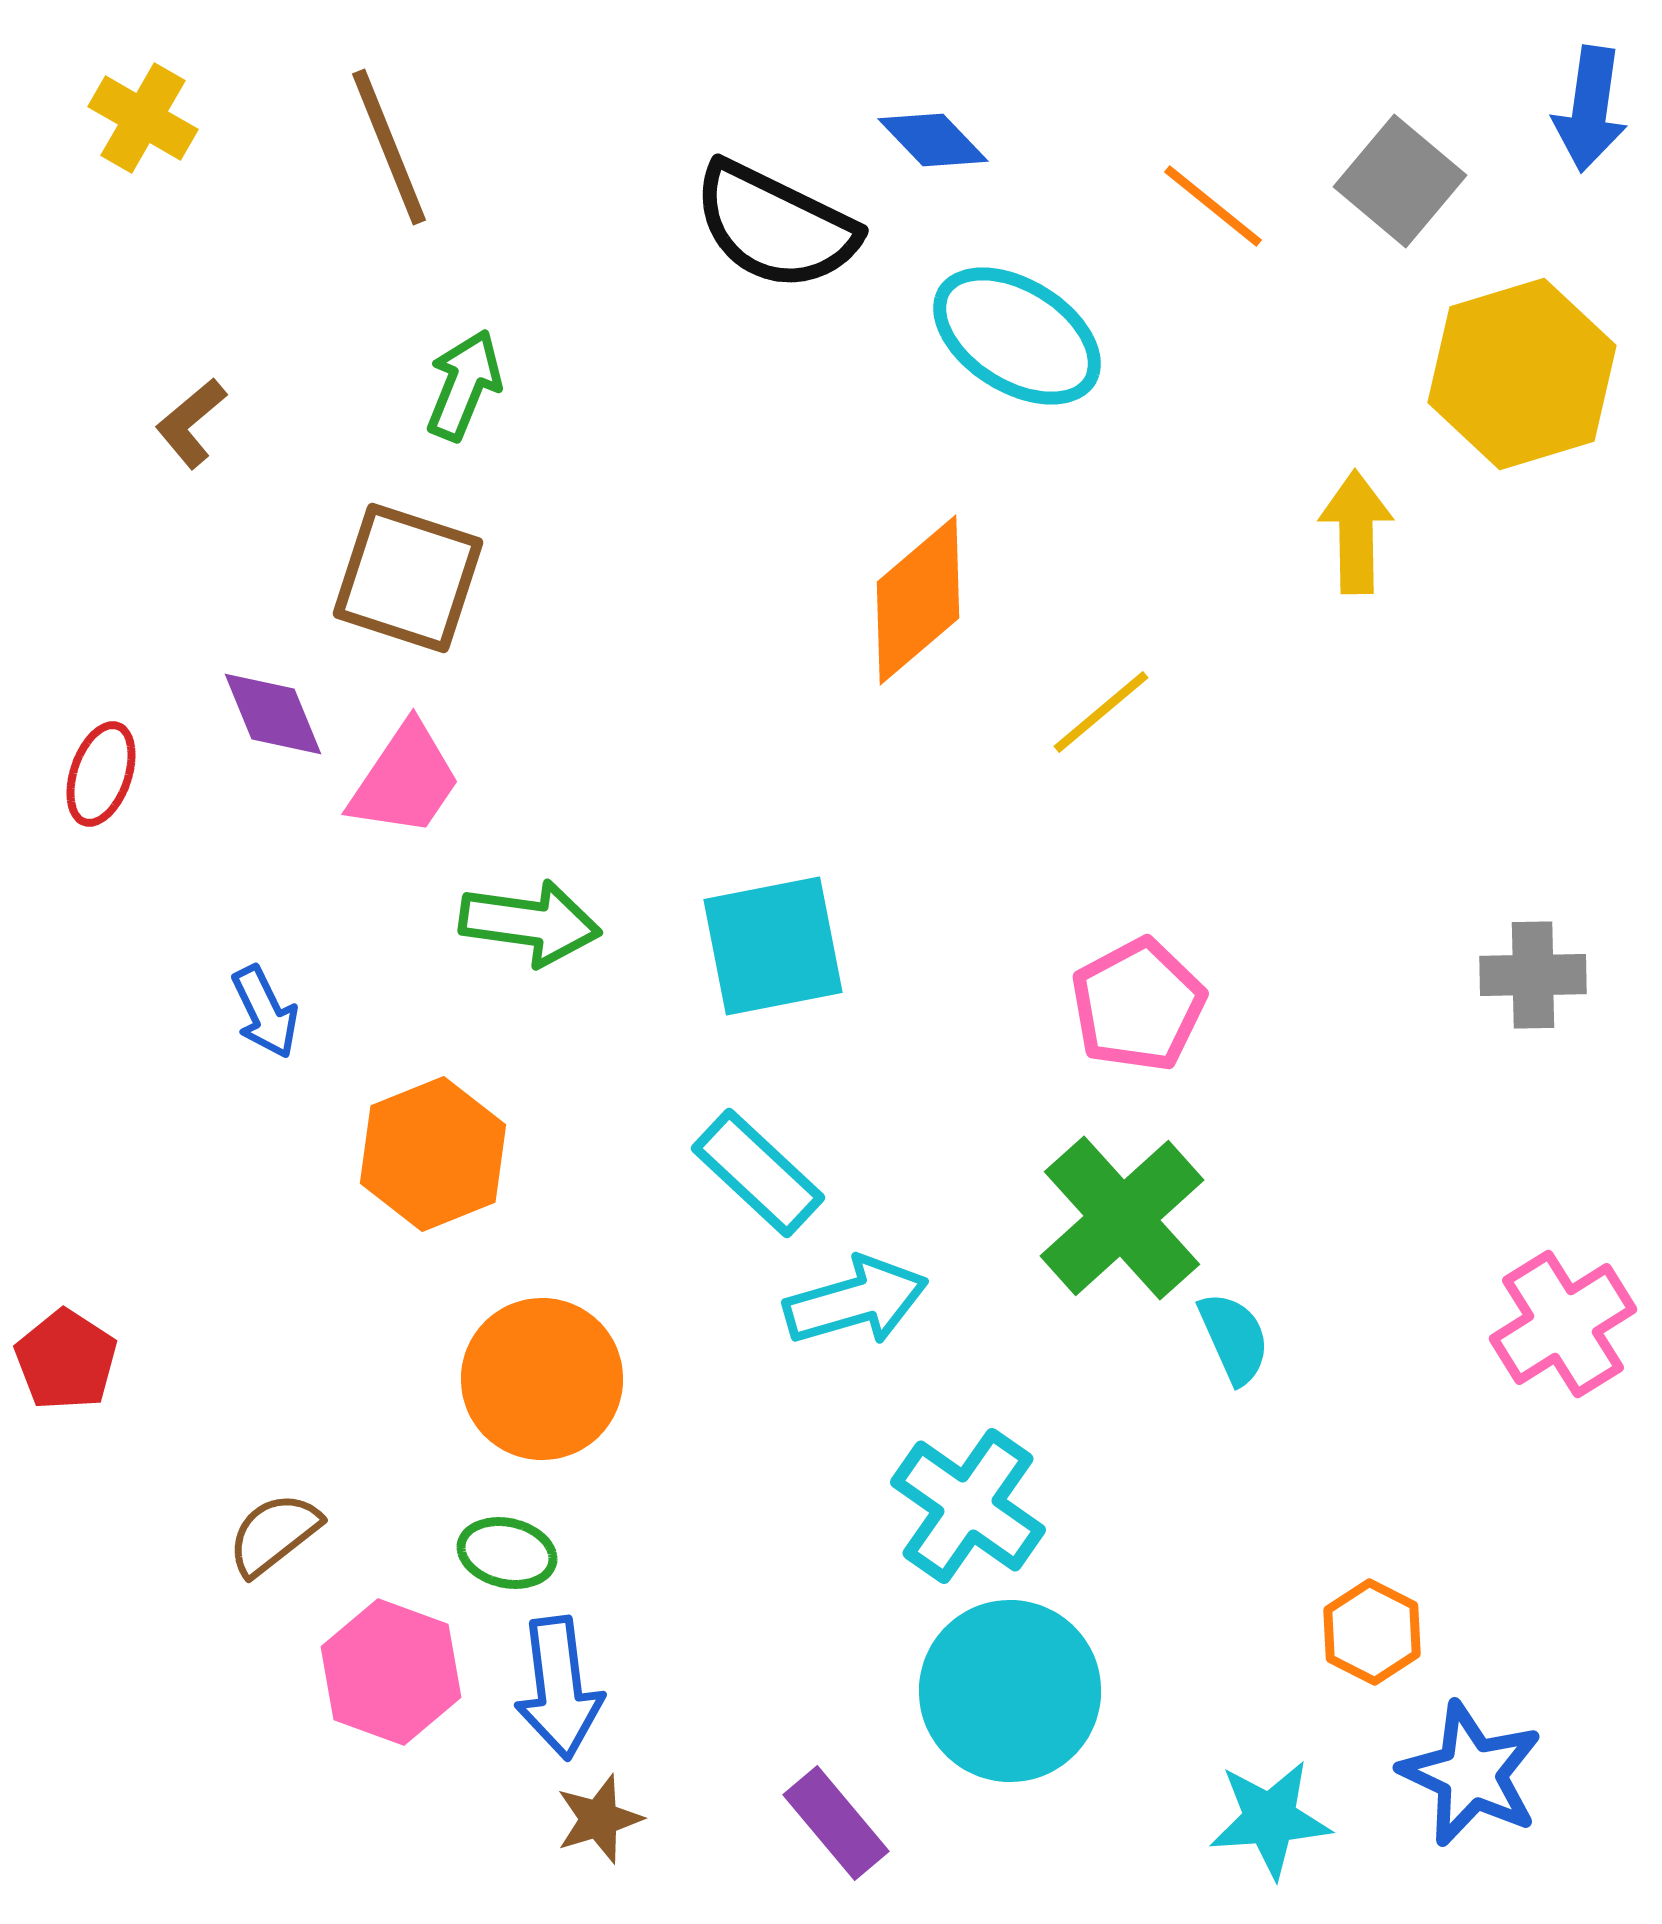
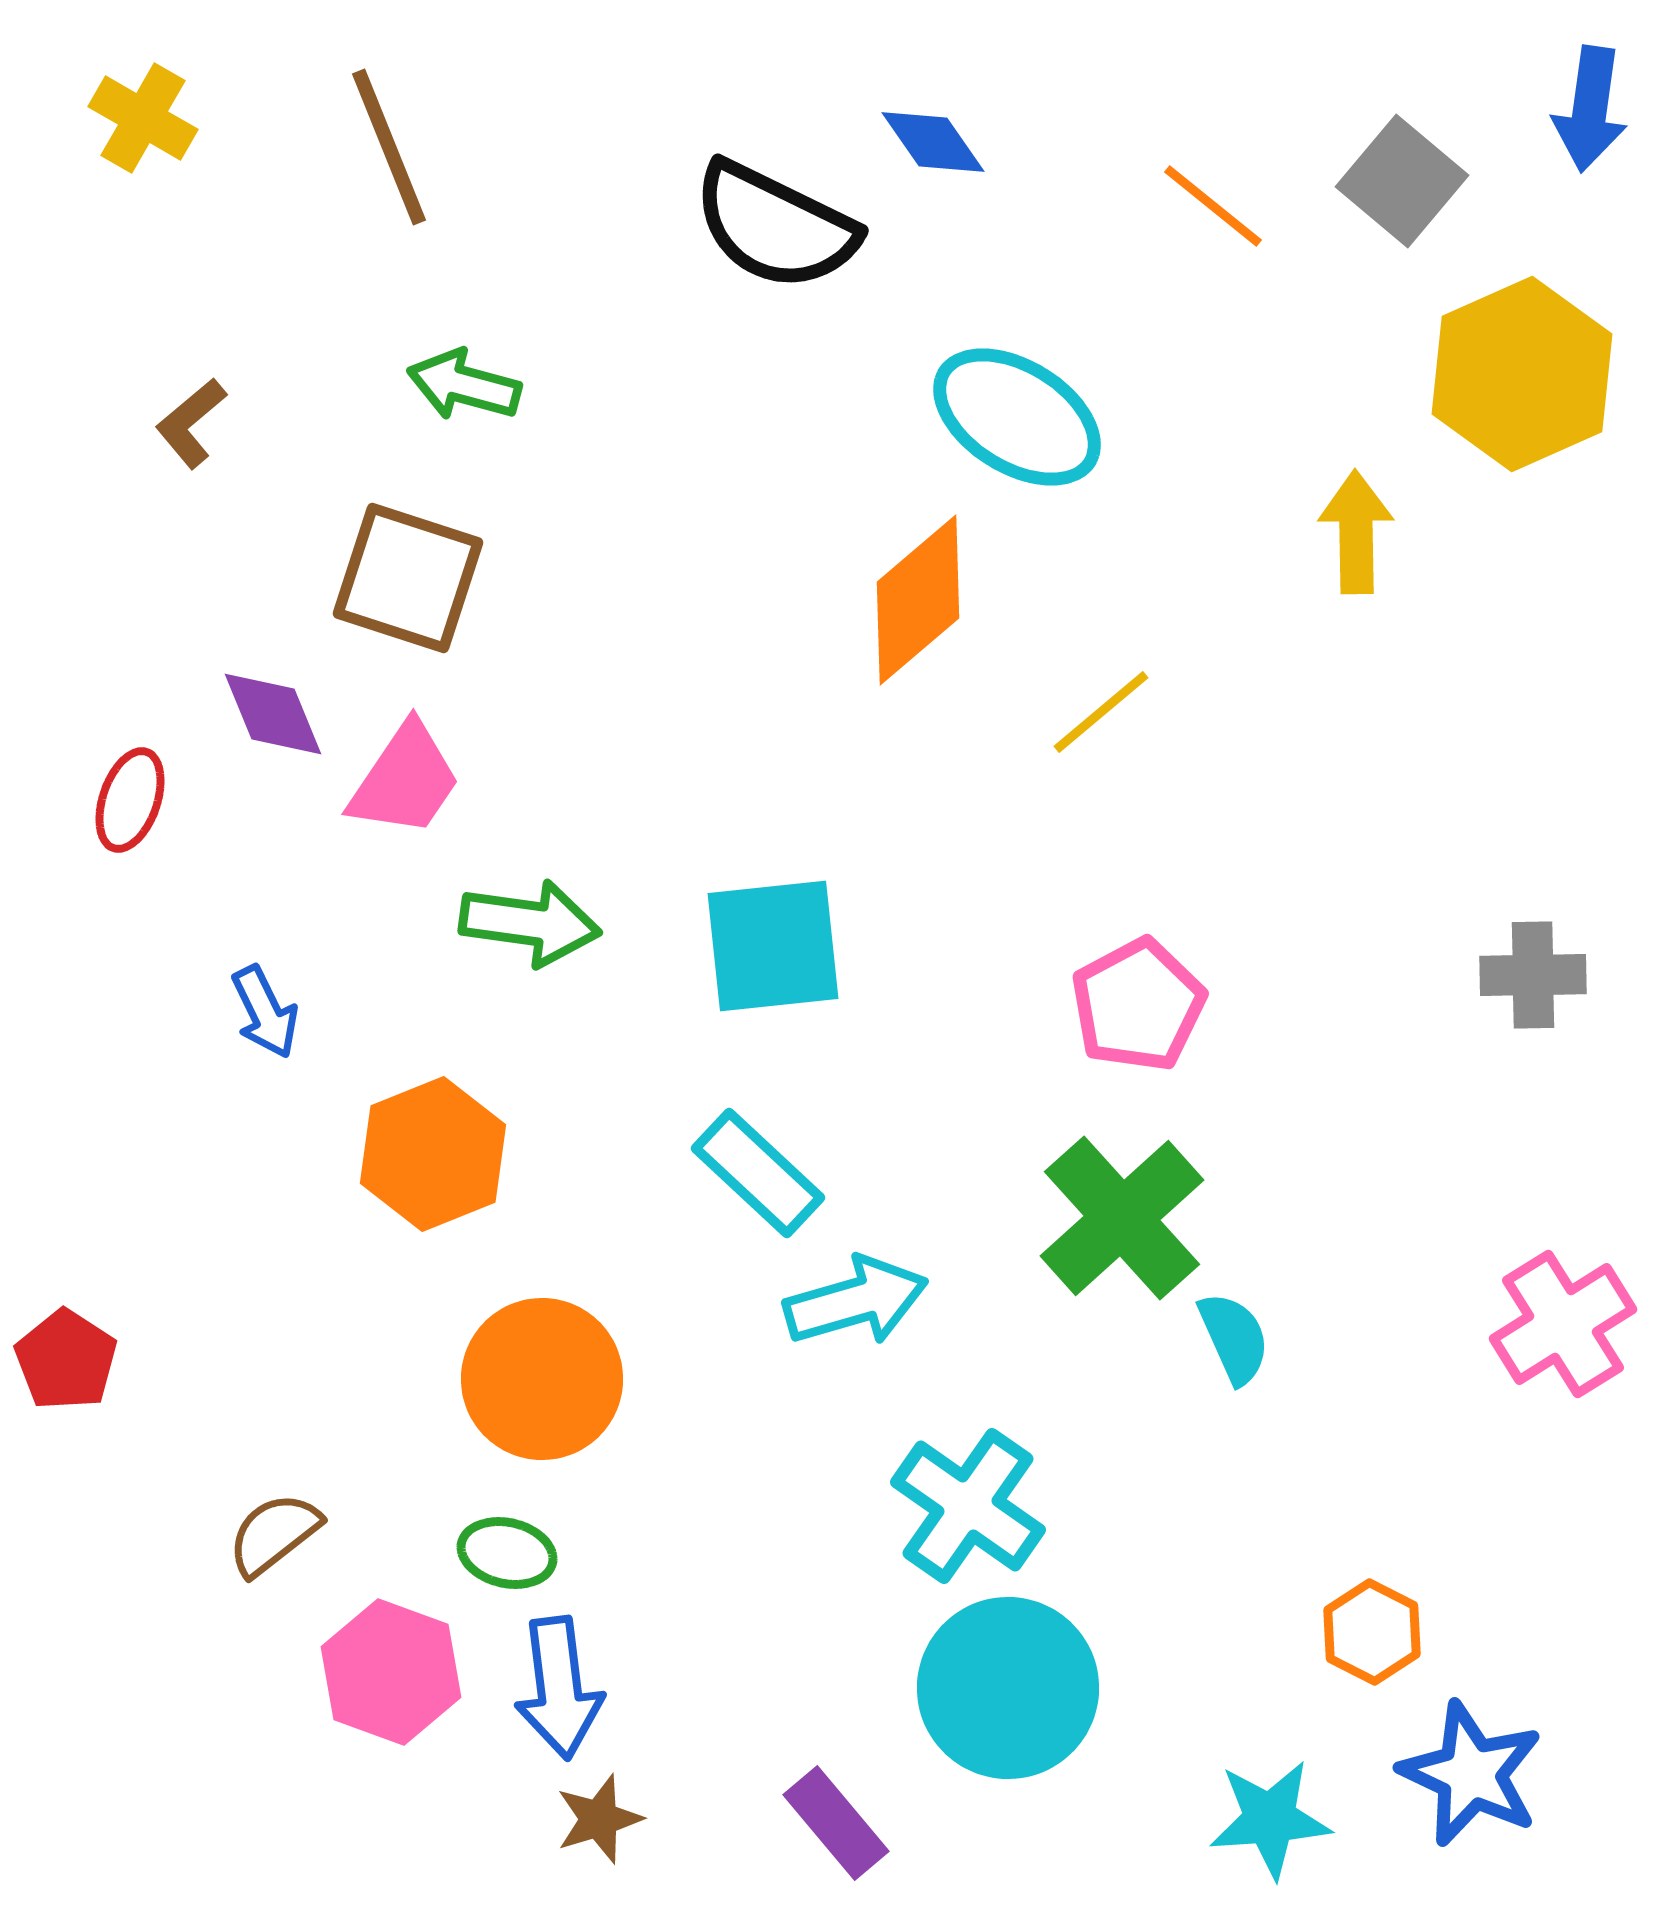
blue diamond at (933, 140): moved 2 px down; rotated 9 degrees clockwise
gray square at (1400, 181): moved 2 px right
cyan ellipse at (1017, 336): moved 81 px down
yellow hexagon at (1522, 374): rotated 7 degrees counterclockwise
green arrow at (464, 385): rotated 97 degrees counterclockwise
red ellipse at (101, 774): moved 29 px right, 26 px down
cyan square at (773, 946): rotated 5 degrees clockwise
cyan circle at (1010, 1691): moved 2 px left, 3 px up
